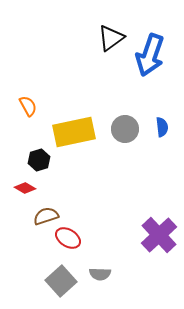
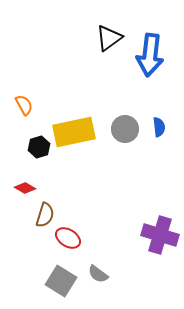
black triangle: moved 2 px left
blue arrow: rotated 12 degrees counterclockwise
orange semicircle: moved 4 px left, 1 px up
blue semicircle: moved 3 px left
black hexagon: moved 13 px up
brown semicircle: moved 1 px left, 1 px up; rotated 125 degrees clockwise
purple cross: moved 1 px right; rotated 30 degrees counterclockwise
gray semicircle: moved 2 px left; rotated 35 degrees clockwise
gray square: rotated 16 degrees counterclockwise
